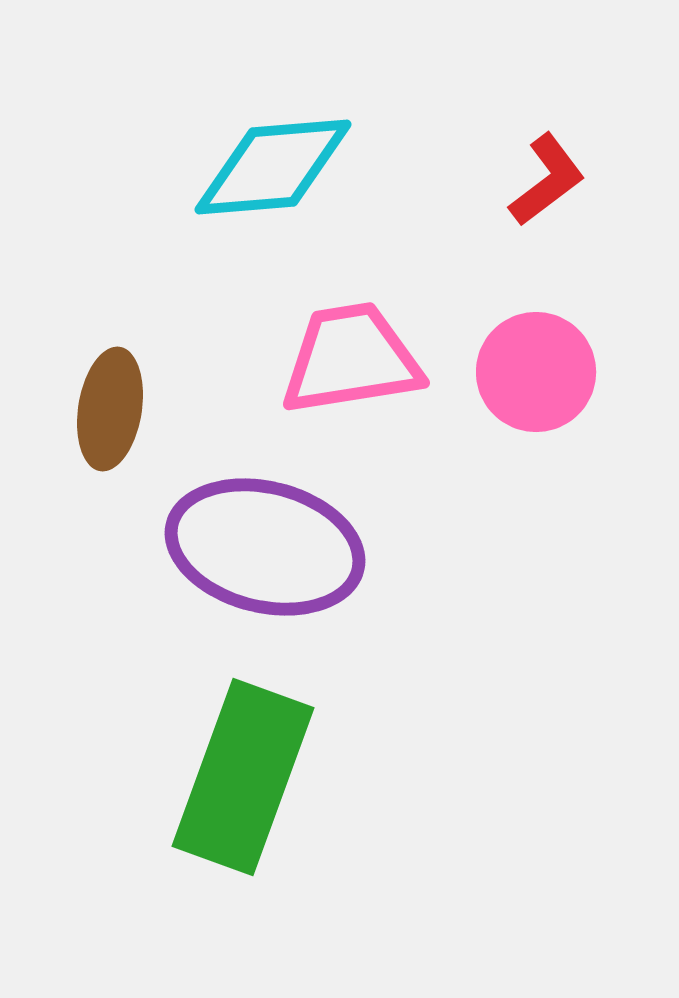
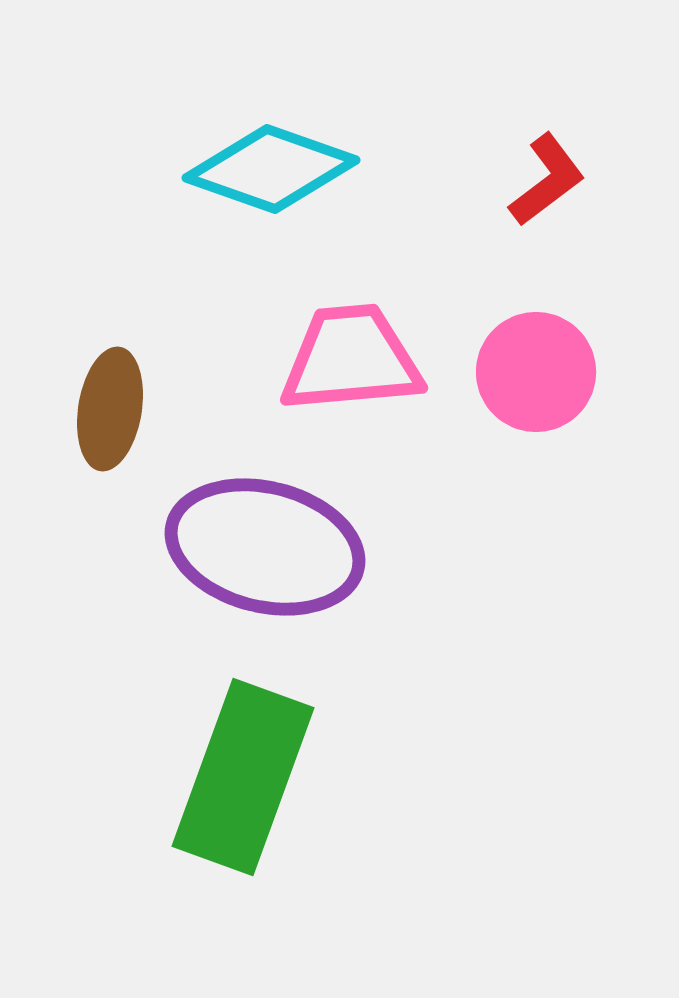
cyan diamond: moved 2 px left, 2 px down; rotated 24 degrees clockwise
pink trapezoid: rotated 4 degrees clockwise
